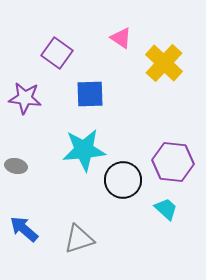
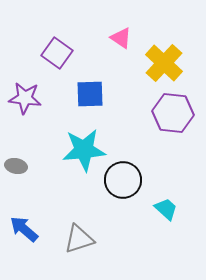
purple hexagon: moved 49 px up
